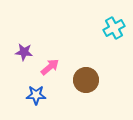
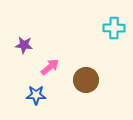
cyan cross: rotated 30 degrees clockwise
purple star: moved 7 px up
